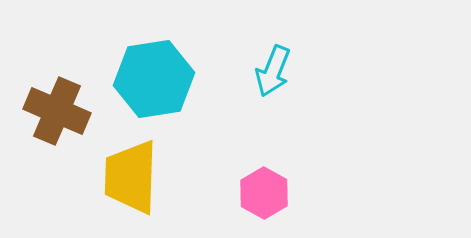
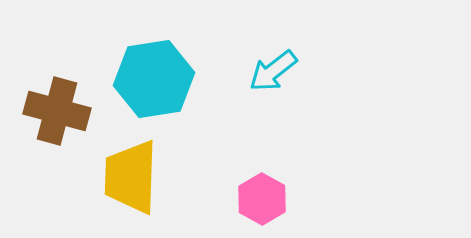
cyan arrow: rotated 30 degrees clockwise
brown cross: rotated 8 degrees counterclockwise
pink hexagon: moved 2 px left, 6 px down
